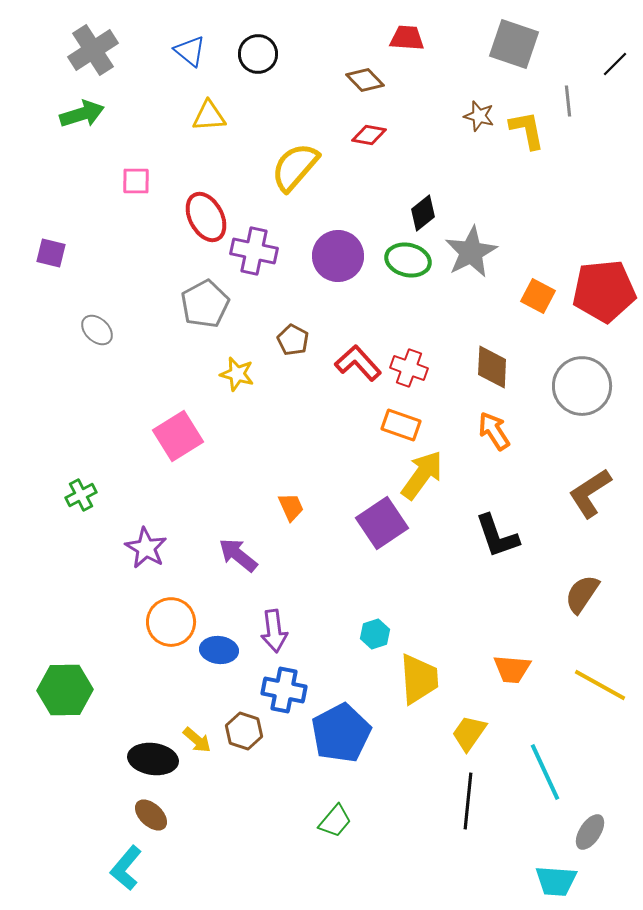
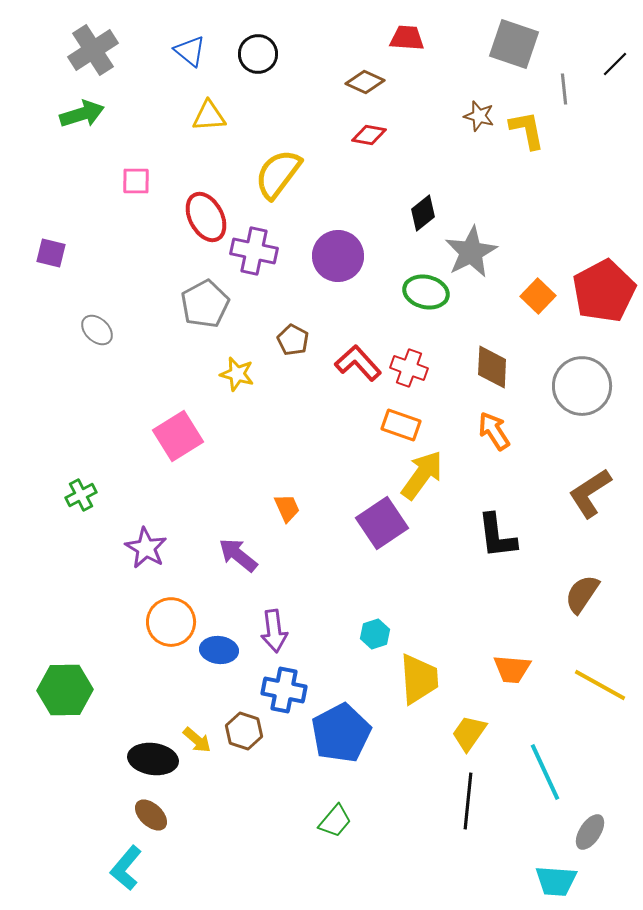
brown diamond at (365, 80): moved 2 px down; rotated 21 degrees counterclockwise
gray line at (568, 101): moved 4 px left, 12 px up
yellow semicircle at (295, 167): moved 17 px left, 7 px down; rotated 4 degrees counterclockwise
green ellipse at (408, 260): moved 18 px right, 32 px down
red pentagon at (604, 291): rotated 22 degrees counterclockwise
orange square at (538, 296): rotated 16 degrees clockwise
orange trapezoid at (291, 507): moved 4 px left, 1 px down
black L-shape at (497, 536): rotated 12 degrees clockwise
